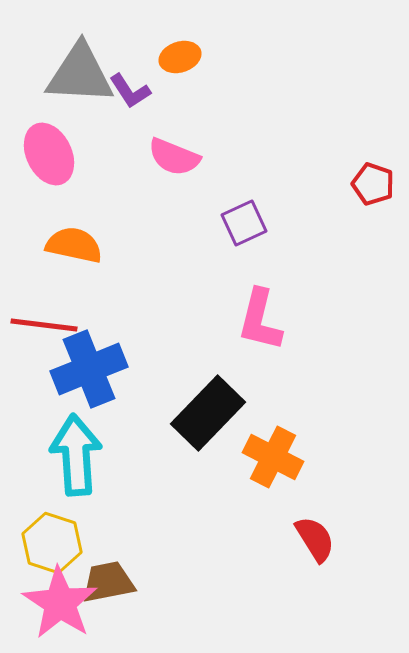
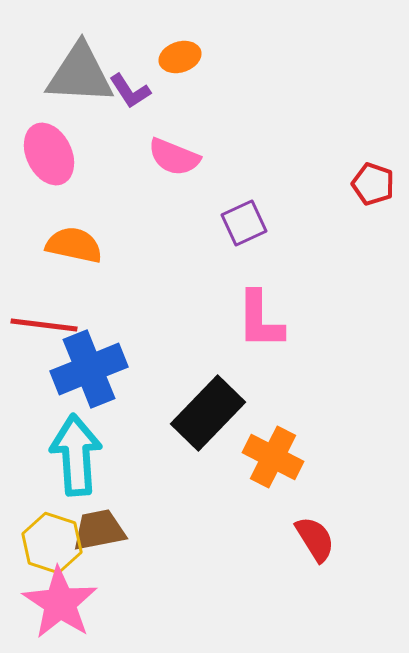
pink L-shape: rotated 14 degrees counterclockwise
brown trapezoid: moved 9 px left, 52 px up
